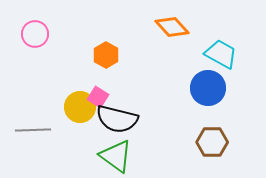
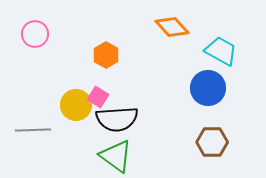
cyan trapezoid: moved 3 px up
yellow circle: moved 4 px left, 2 px up
black semicircle: rotated 18 degrees counterclockwise
